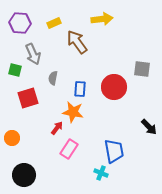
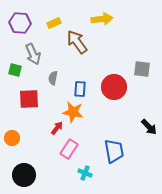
red square: moved 1 px right, 1 px down; rotated 15 degrees clockwise
cyan cross: moved 16 px left
